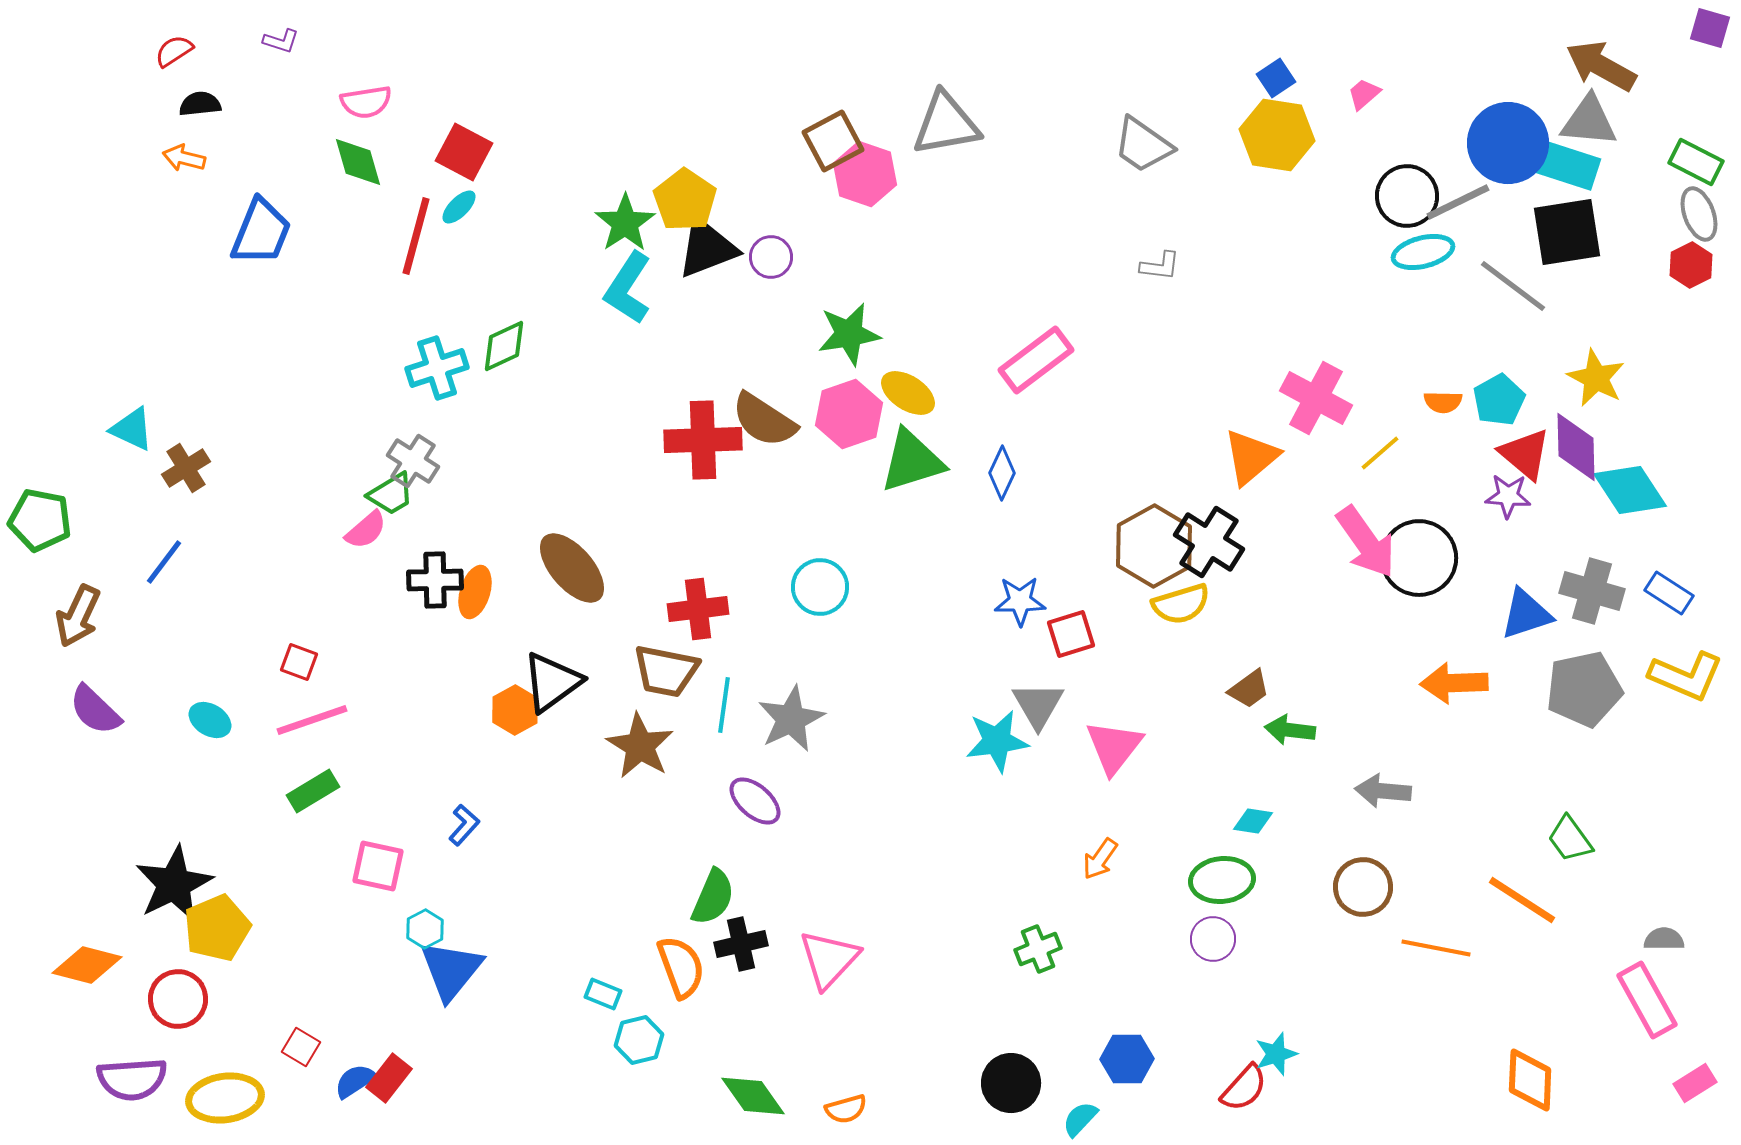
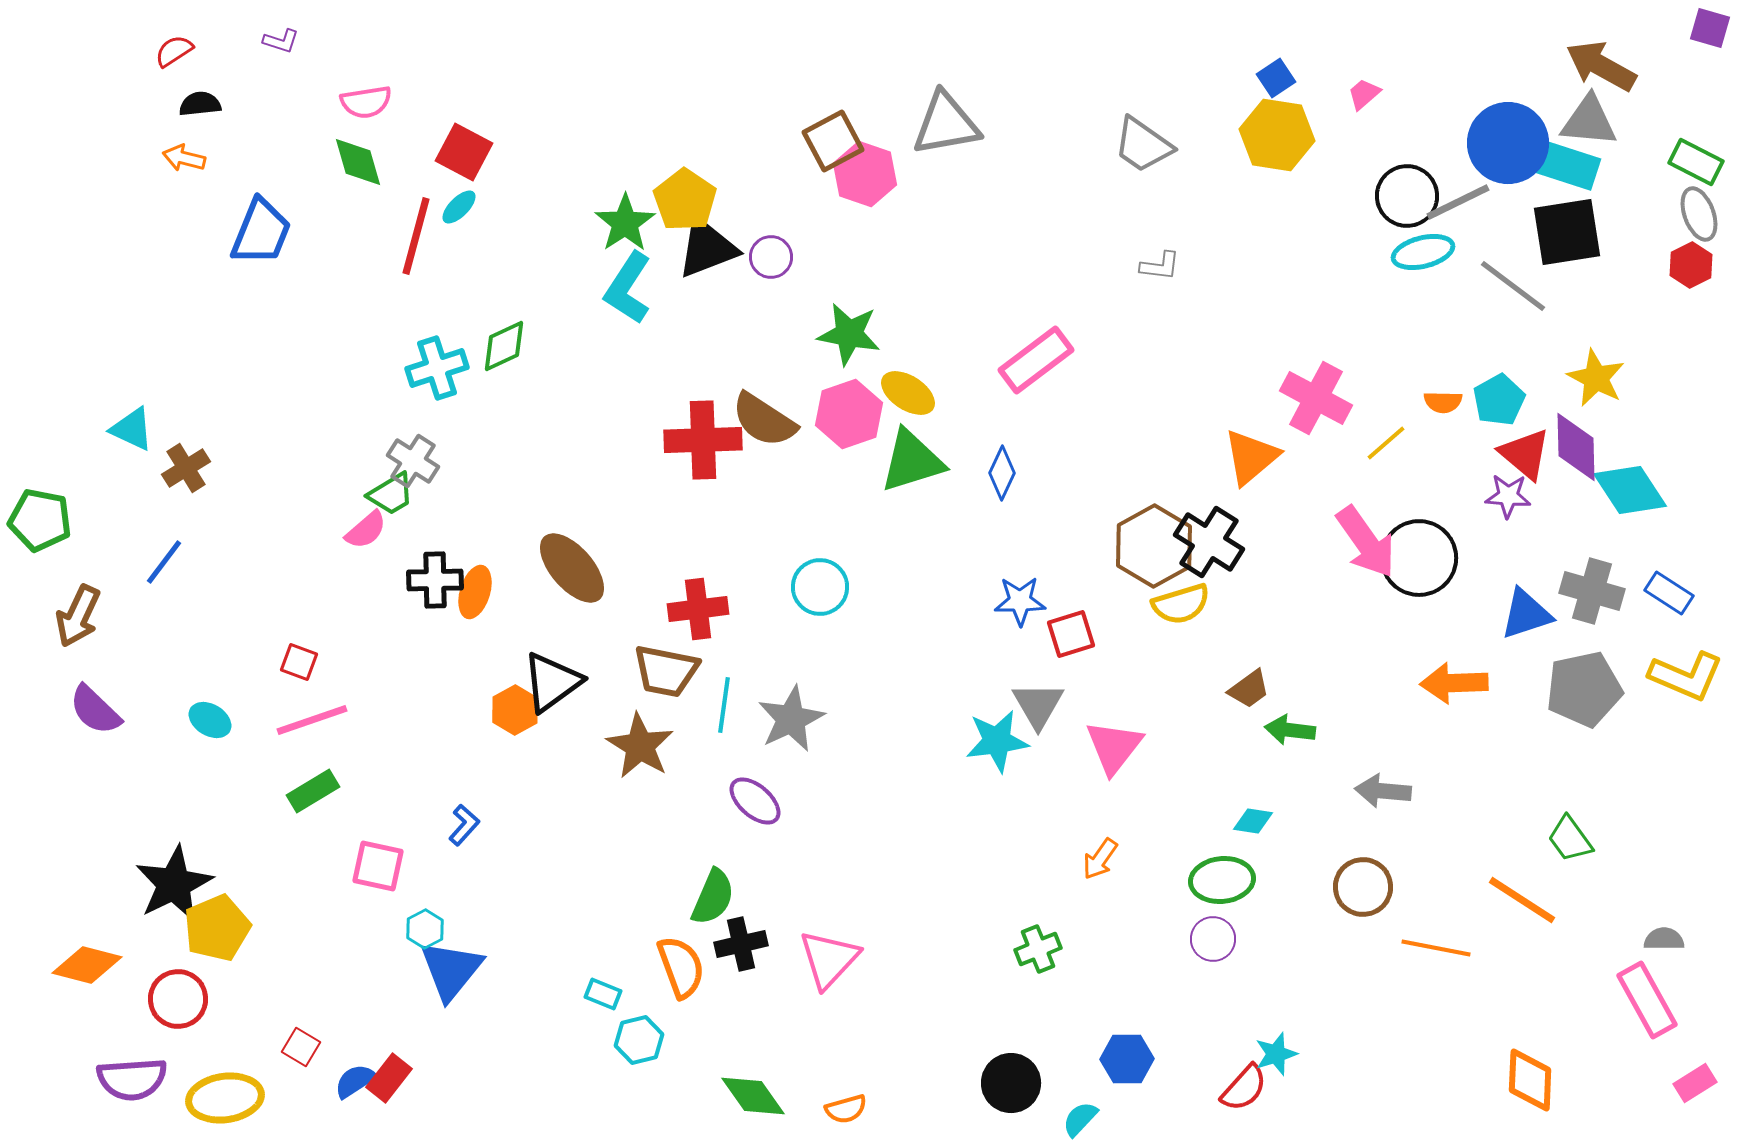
green star at (849, 334): rotated 20 degrees clockwise
yellow line at (1380, 453): moved 6 px right, 10 px up
